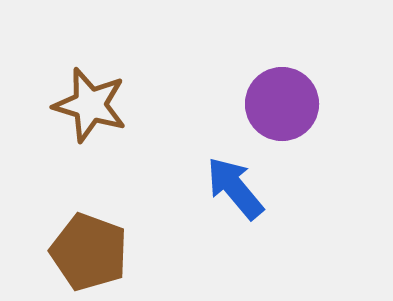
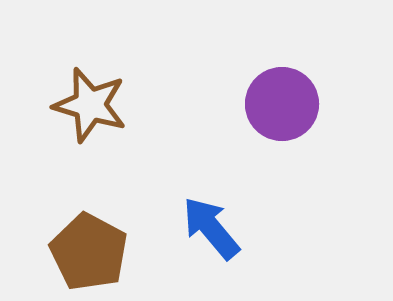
blue arrow: moved 24 px left, 40 px down
brown pentagon: rotated 8 degrees clockwise
